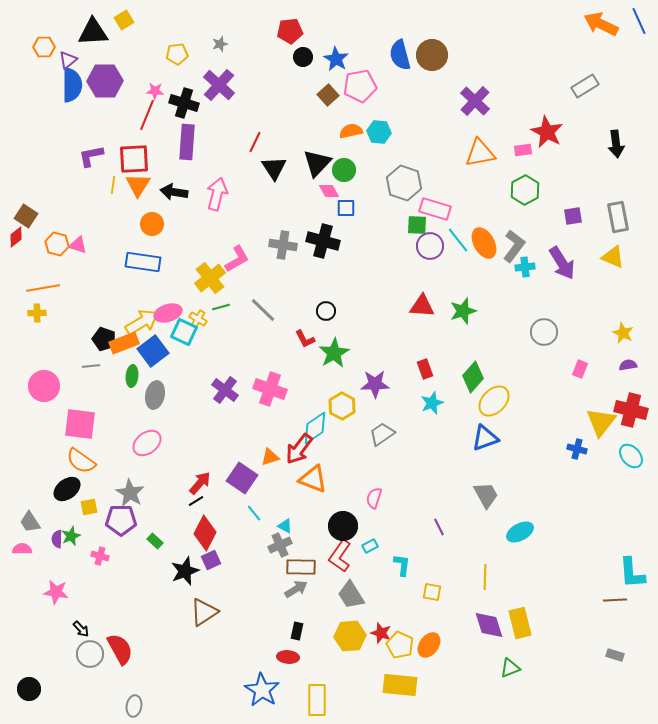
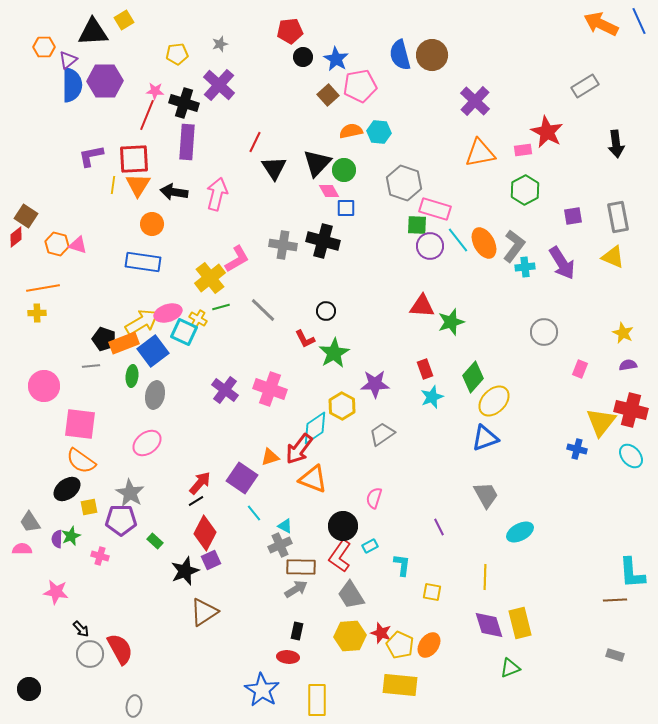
green star at (463, 311): moved 12 px left, 11 px down
cyan star at (432, 403): moved 6 px up
